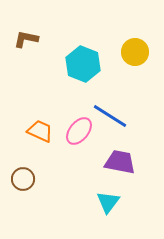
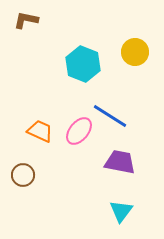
brown L-shape: moved 19 px up
brown circle: moved 4 px up
cyan triangle: moved 13 px right, 9 px down
